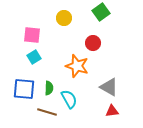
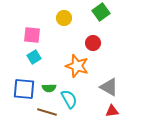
green semicircle: rotated 88 degrees clockwise
